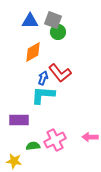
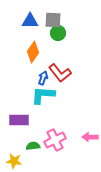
gray square: rotated 18 degrees counterclockwise
green circle: moved 1 px down
orange diamond: rotated 25 degrees counterclockwise
